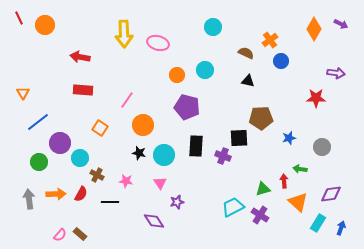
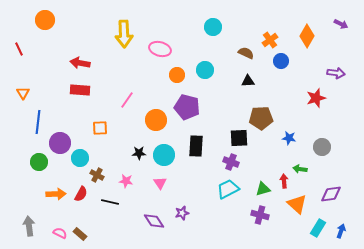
red line at (19, 18): moved 31 px down
orange circle at (45, 25): moved 5 px up
orange diamond at (314, 29): moved 7 px left, 7 px down
pink ellipse at (158, 43): moved 2 px right, 6 px down
red arrow at (80, 57): moved 6 px down
black triangle at (248, 81): rotated 16 degrees counterclockwise
red rectangle at (83, 90): moved 3 px left
red star at (316, 98): rotated 18 degrees counterclockwise
blue line at (38, 122): rotated 45 degrees counterclockwise
orange circle at (143, 125): moved 13 px right, 5 px up
orange square at (100, 128): rotated 35 degrees counterclockwise
blue star at (289, 138): rotated 24 degrees clockwise
black star at (139, 153): rotated 16 degrees counterclockwise
purple cross at (223, 156): moved 8 px right, 6 px down
gray arrow at (29, 199): moved 27 px down
black line at (110, 202): rotated 12 degrees clockwise
purple star at (177, 202): moved 5 px right, 11 px down
orange triangle at (298, 202): moved 1 px left, 2 px down
cyan trapezoid at (233, 207): moved 5 px left, 18 px up
purple cross at (260, 215): rotated 18 degrees counterclockwise
cyan rectangle at (318, 223): moved 5 px down
blue arrow at (341, 228): moved 3 px down
pink semicircle at (60, 235): moved 2 px up; rotated 104 degrees counterclockwise
